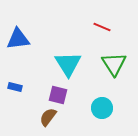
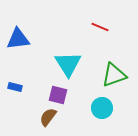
red line: moved 2 px left
green triangle: moved 11 px down; rotated 44 degrees clockwise
